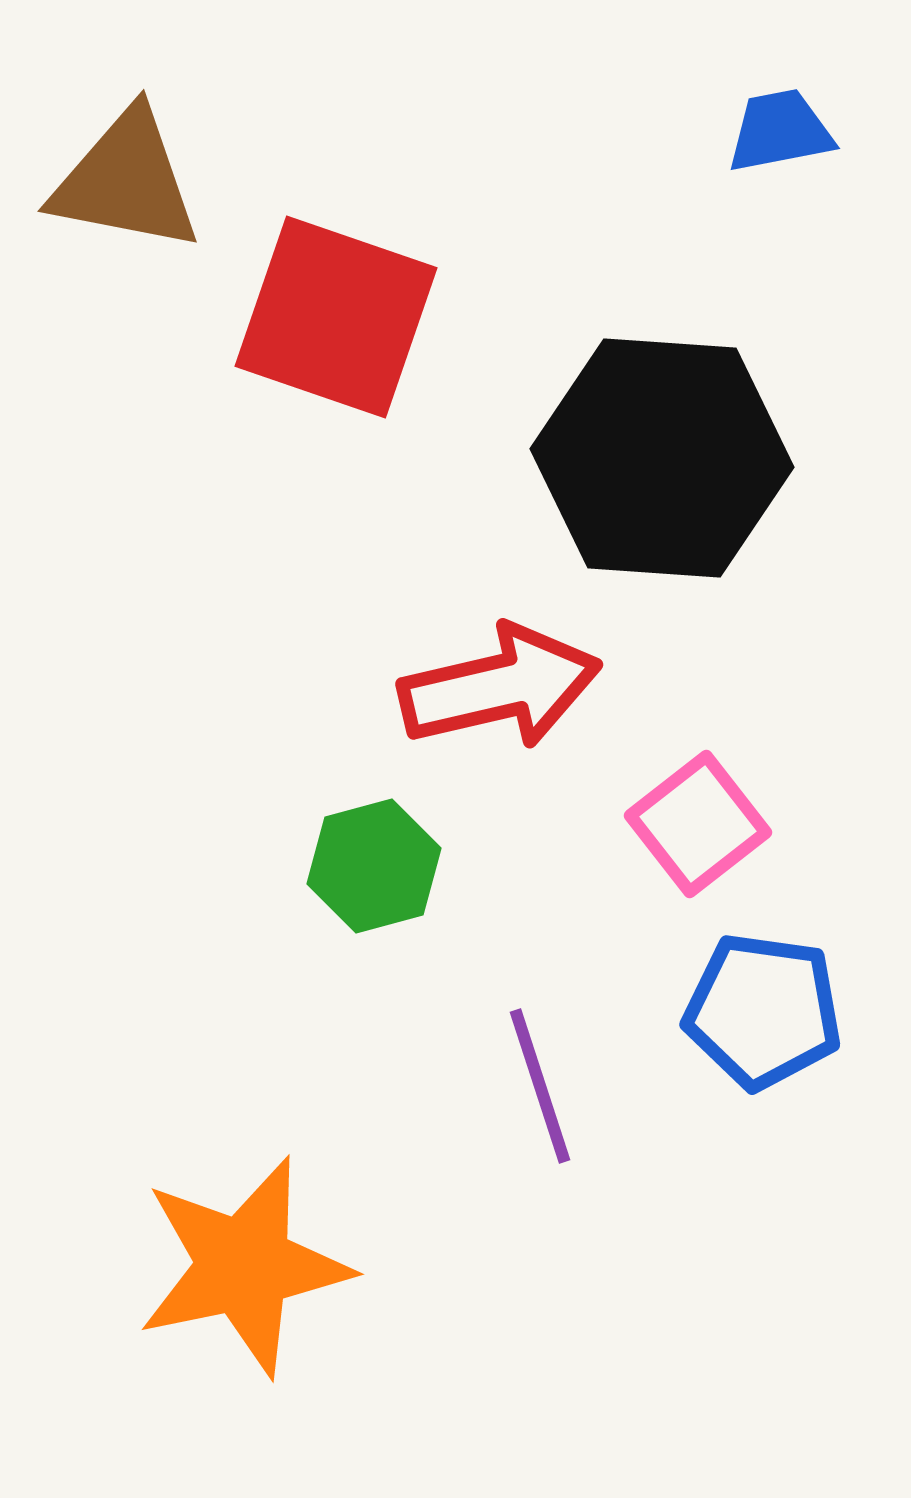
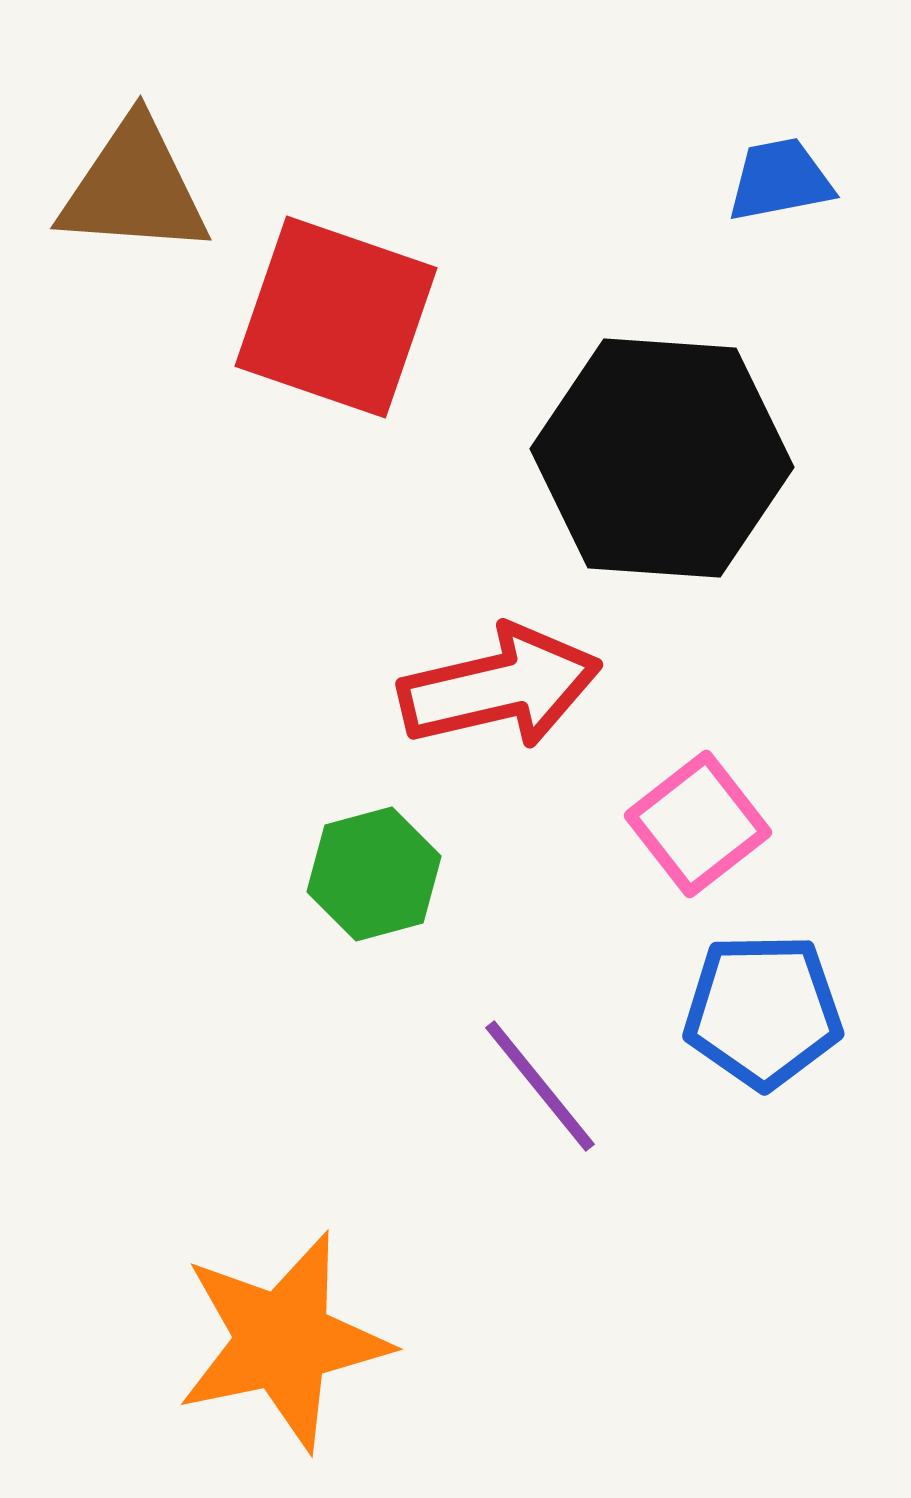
blue trapezoid: moved 49 px down
brown triangle: moved 8 px right, 7 px down; rotated 7 degrees counterclockwise
green hexagon: moved 8 px down
blue pentagon: rotated 9 degrees counterclockwise
purple line: rotated 21 degrees counterclockwise
orange star: moved 39 px right, 75 px down
